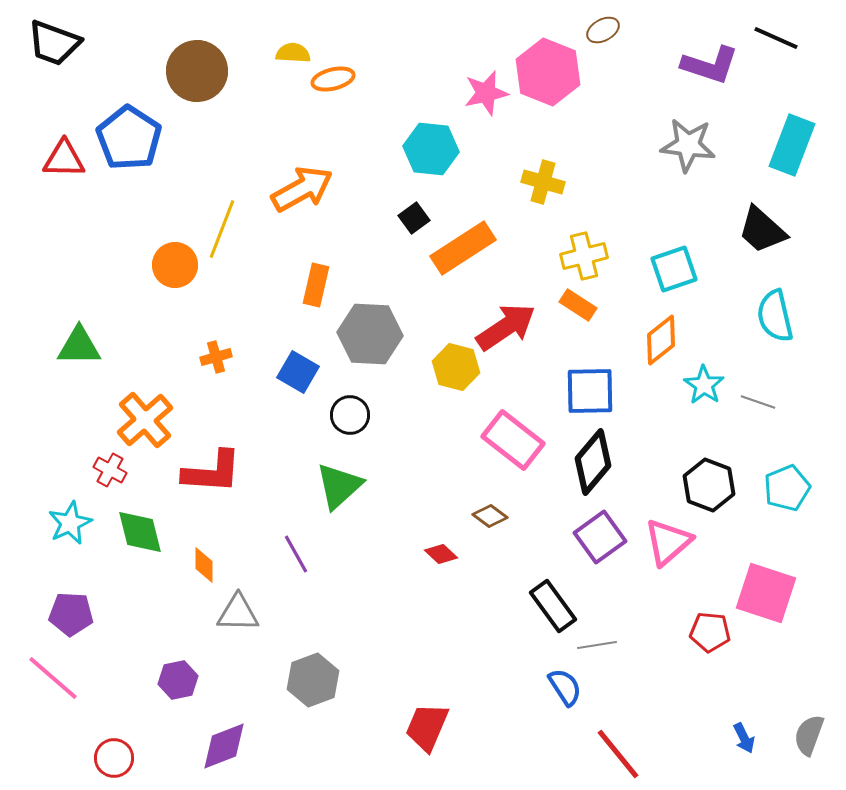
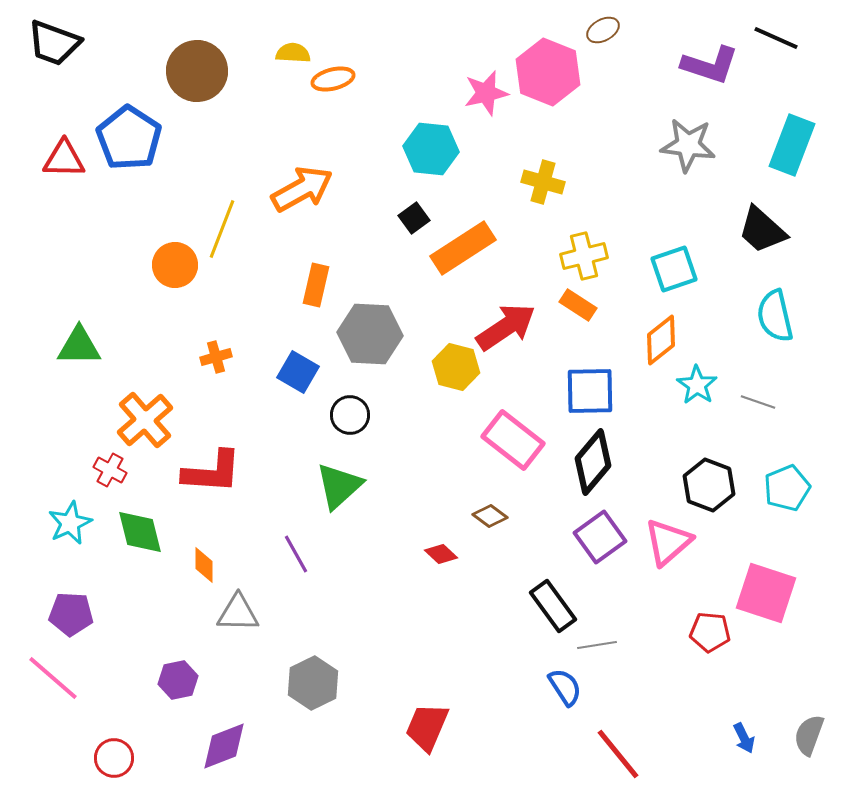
cyan star at (704, 385): moved 7 px left
gray hexagon at (313, 680): moved 3 px down; rotated 6 degrees counterclockwise
